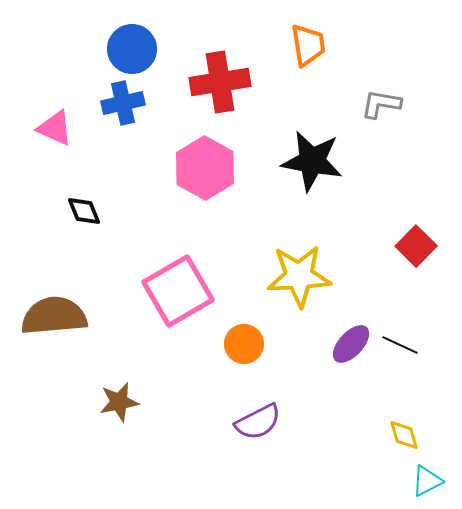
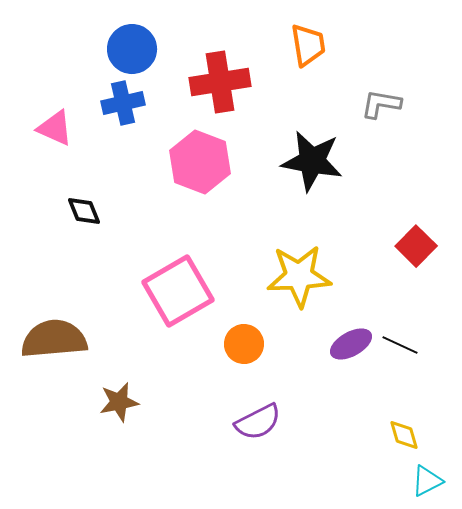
pink hexagon: moved 5 px left, 6 px up; rotated 8 degrees counterclockwise
brown semicircle: moved 23 px down
purple ellipse: rotated 18 degrees clockwise
